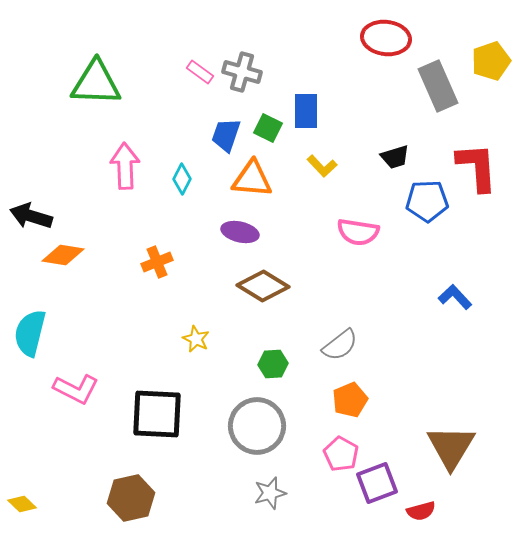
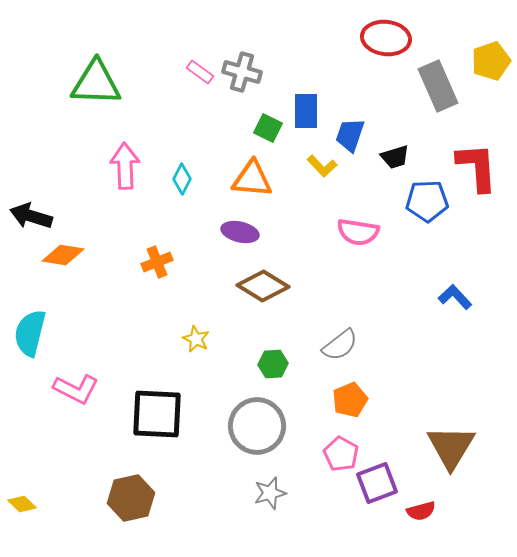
blue trapezoid: moved 124 px right
